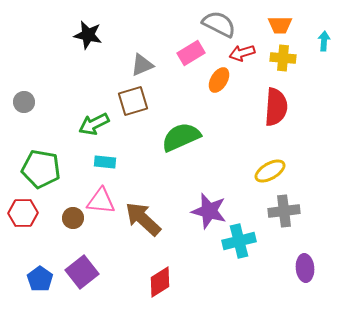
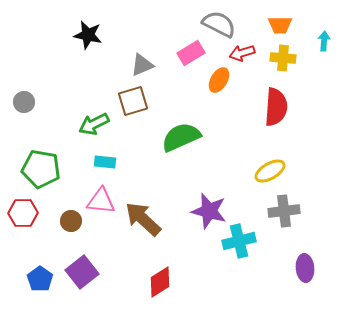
brown circle: moved 2 px left, 3 px down
